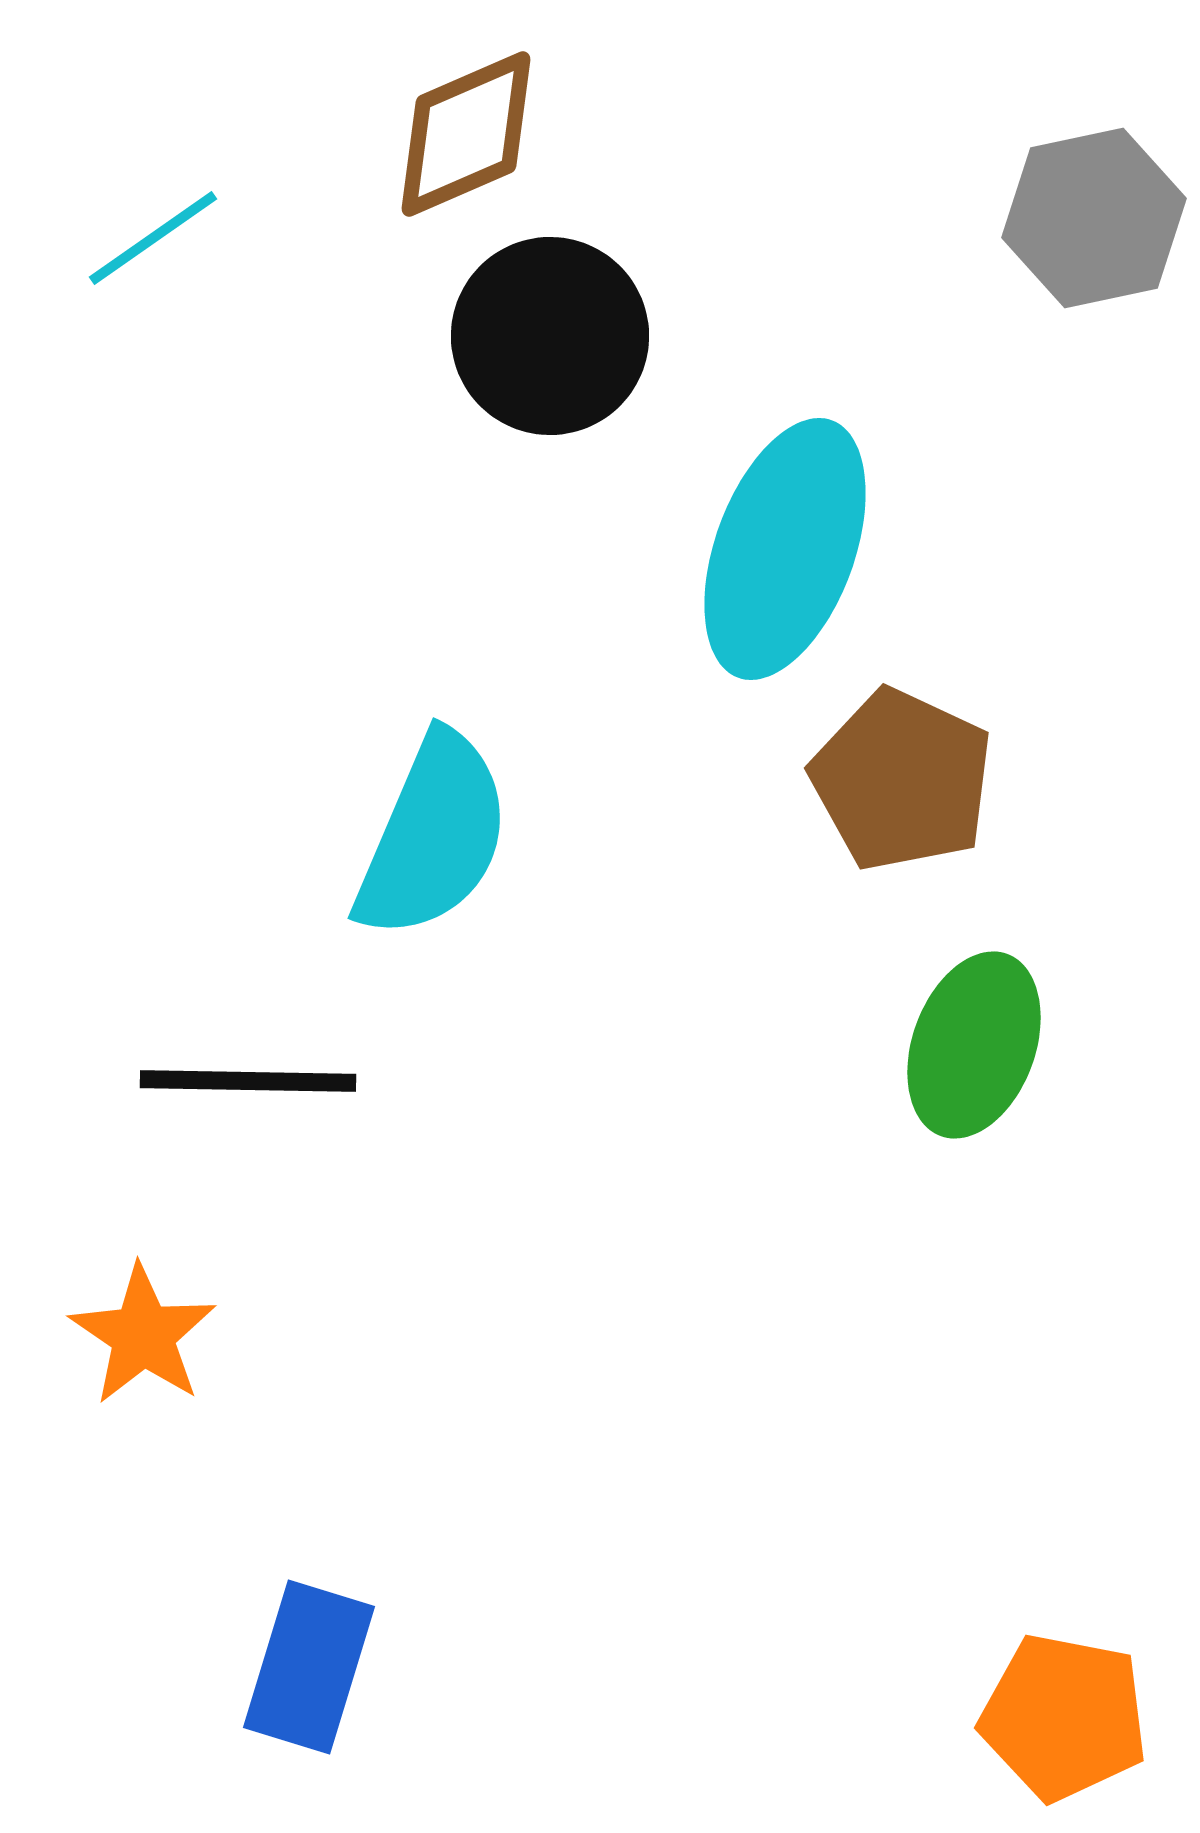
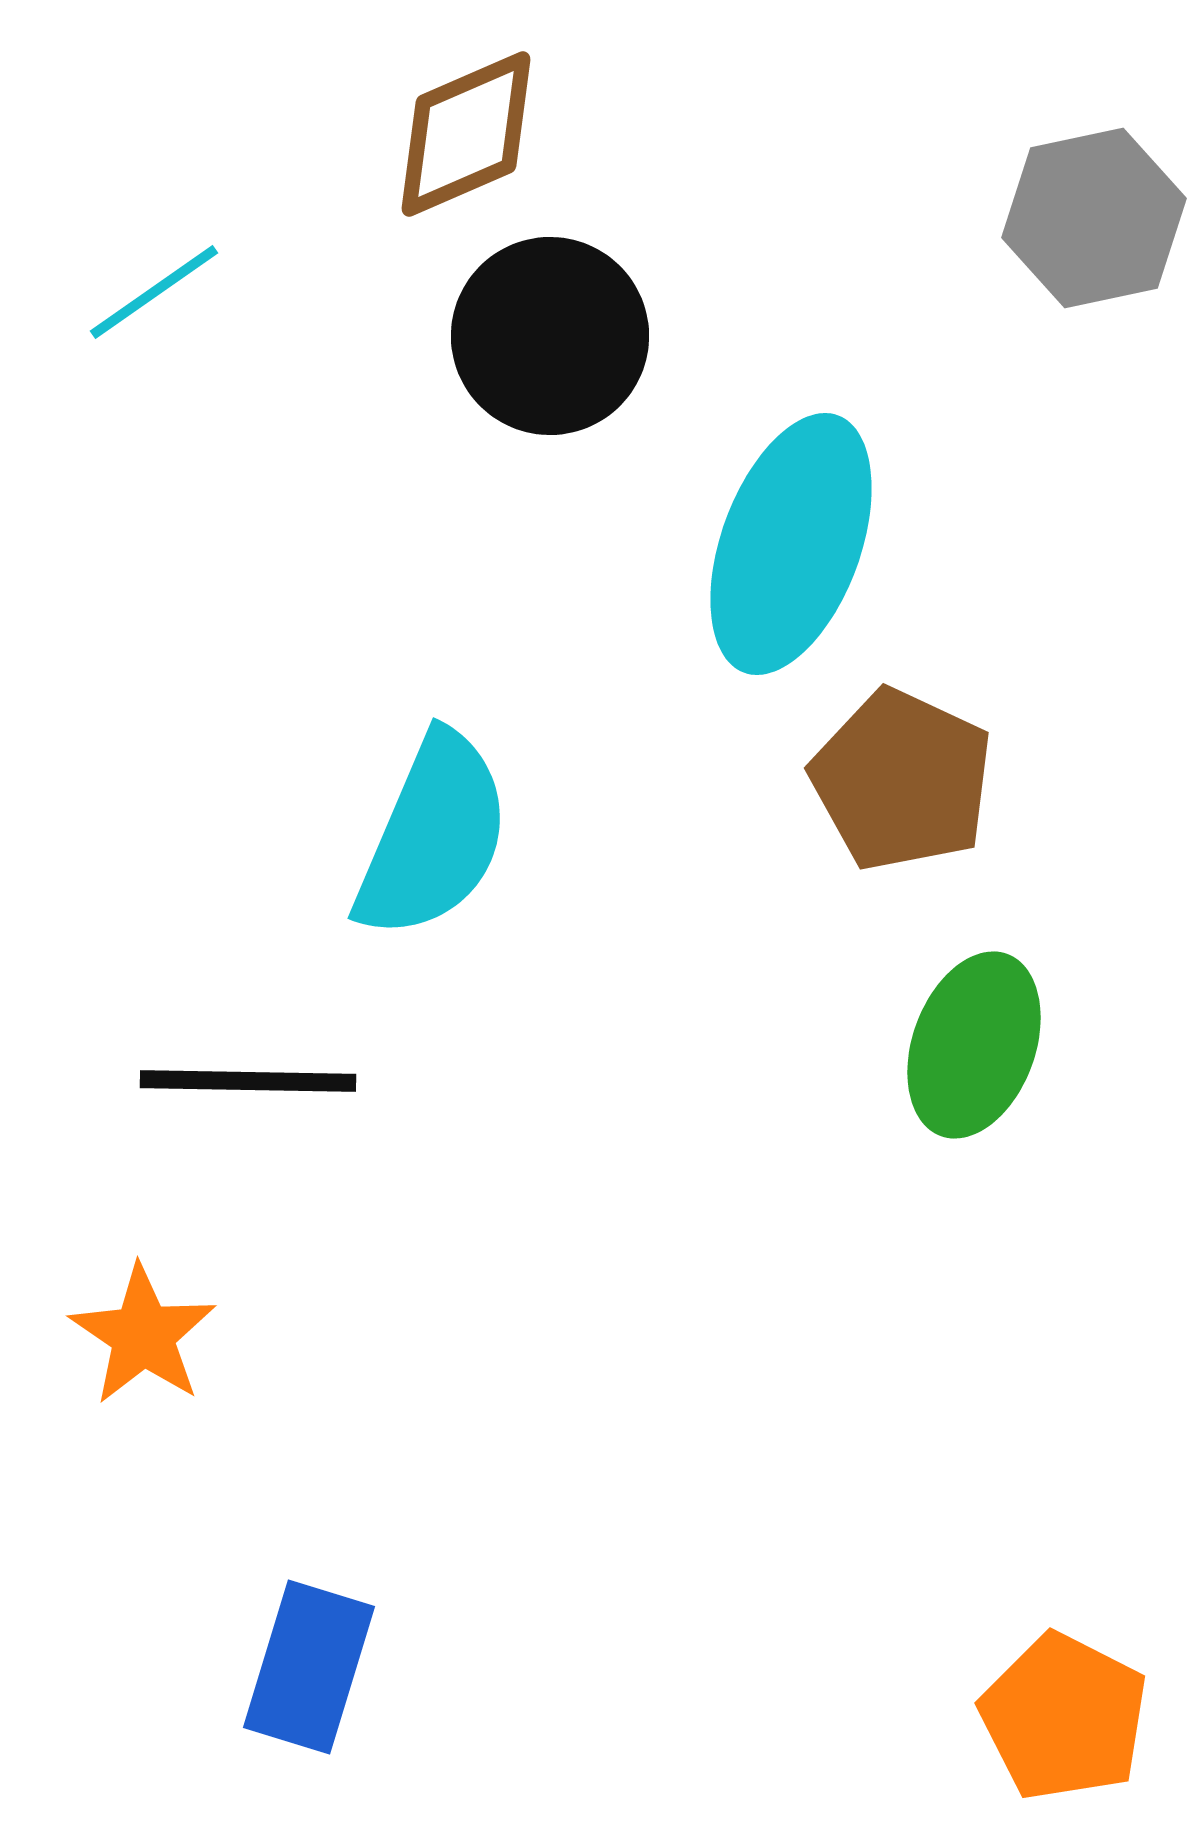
cyan line: moved 1 px right, 54 px down
cyan ellipse: moved 6 px right, 5 px up
orange pentagon: rotated 16 degrees clockwise
